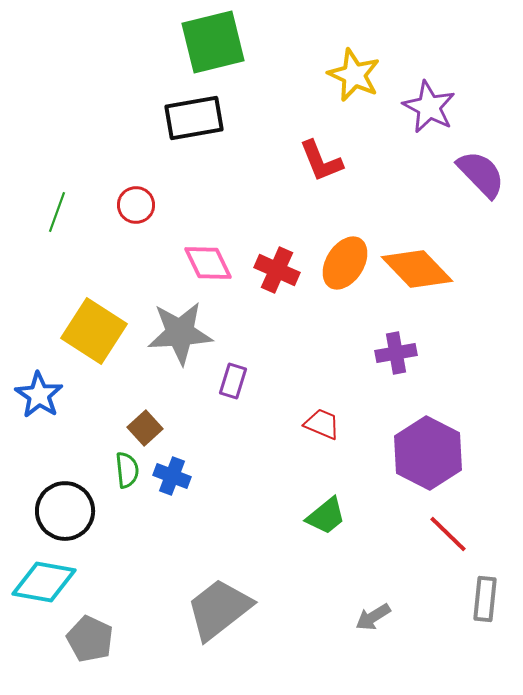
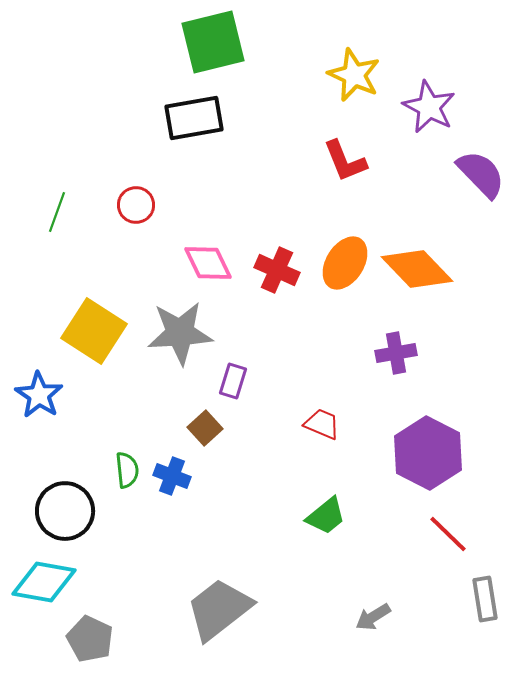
red L-shape: moved 24 px right
brown square: moved 60 px right
gray rectangle: rotated 15 degrees counterclockwise
